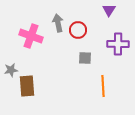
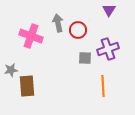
purple cross: moved 10 px left, 5 px down; rotated 20 degrees counterclockwise
